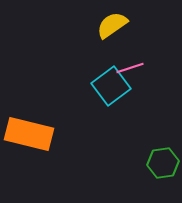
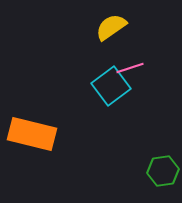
yellow semicircle: moved 1 px left, 2 px down
orange rectangle: moved 3 px right
green hexagon: moved 8 px down
